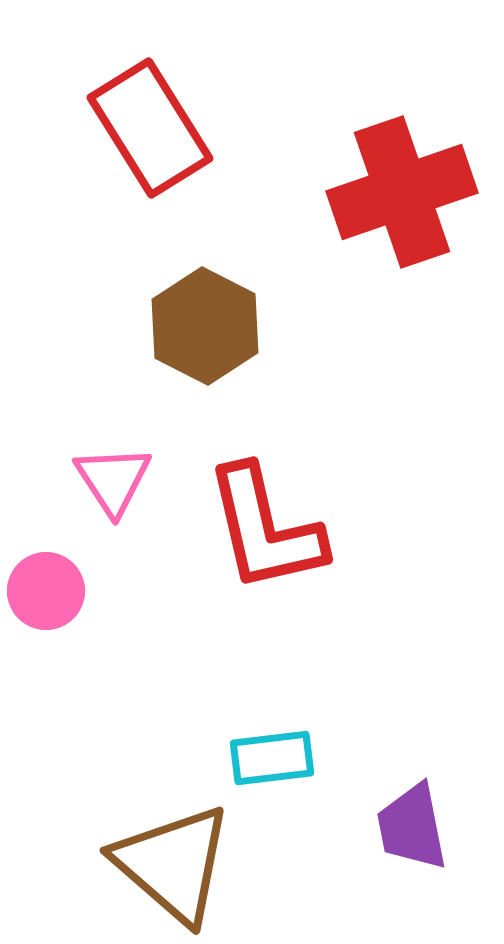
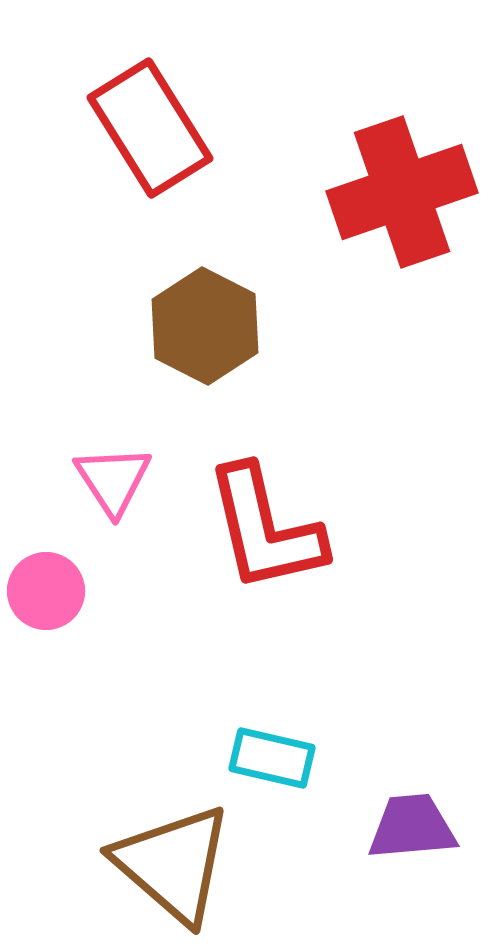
cyan rectangle: rotated 20 degrees clockwise
purple trapezoid: rotated 96 degrees clockwise
